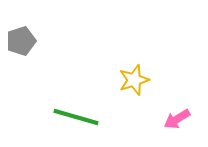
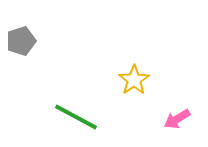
yellow star: rotated 16 degrees counterclockwise
green line: rotated 12 degrees clockwise
